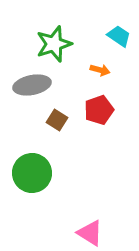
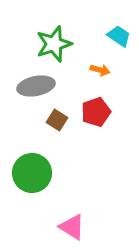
gray ellipse: moved 4 px right, 1 px down
red pentagon: moved 3 px left, 2 px down
pink triangle: moved 18 px left, 6 px up
